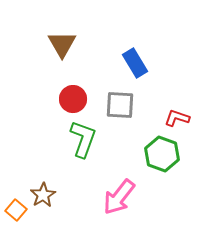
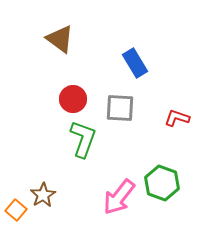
brown triangle: moved 2 px left, 5 px up; rotated 24 degrees counterclockwise
gray square: moved 3 px down
green hexagon: moved 29 px down
